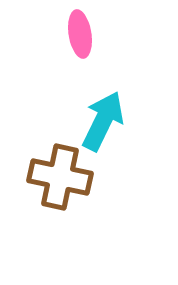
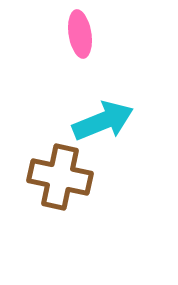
cyan arrow: rotated 42 degrees clockwise
